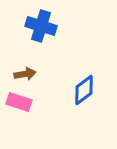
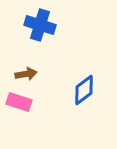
blue cross: moved 1 px left, 1 px up
brown arrow: moved 1 px right
